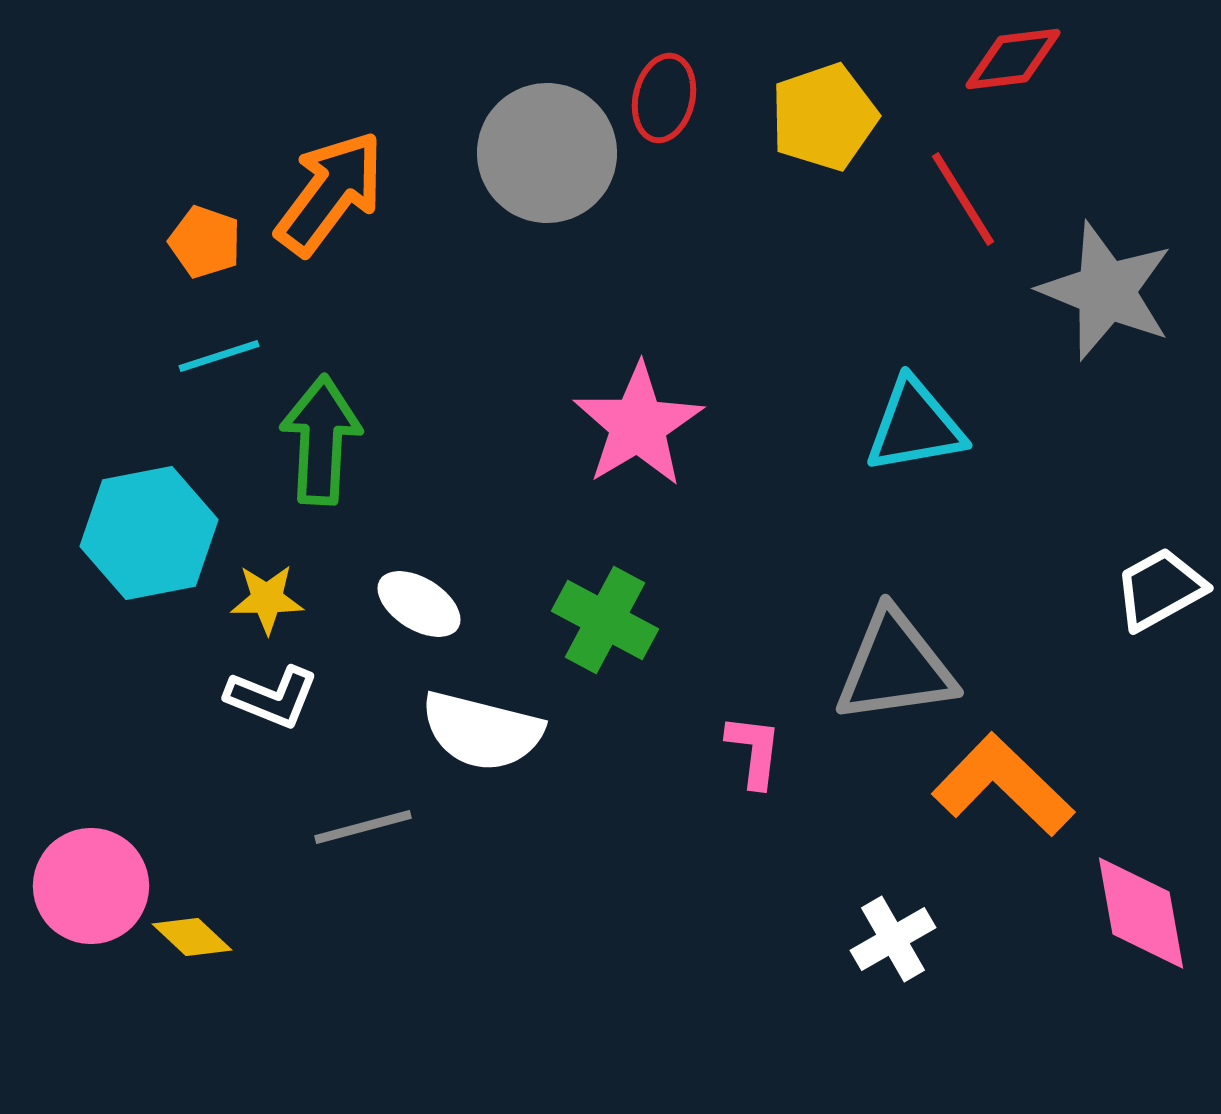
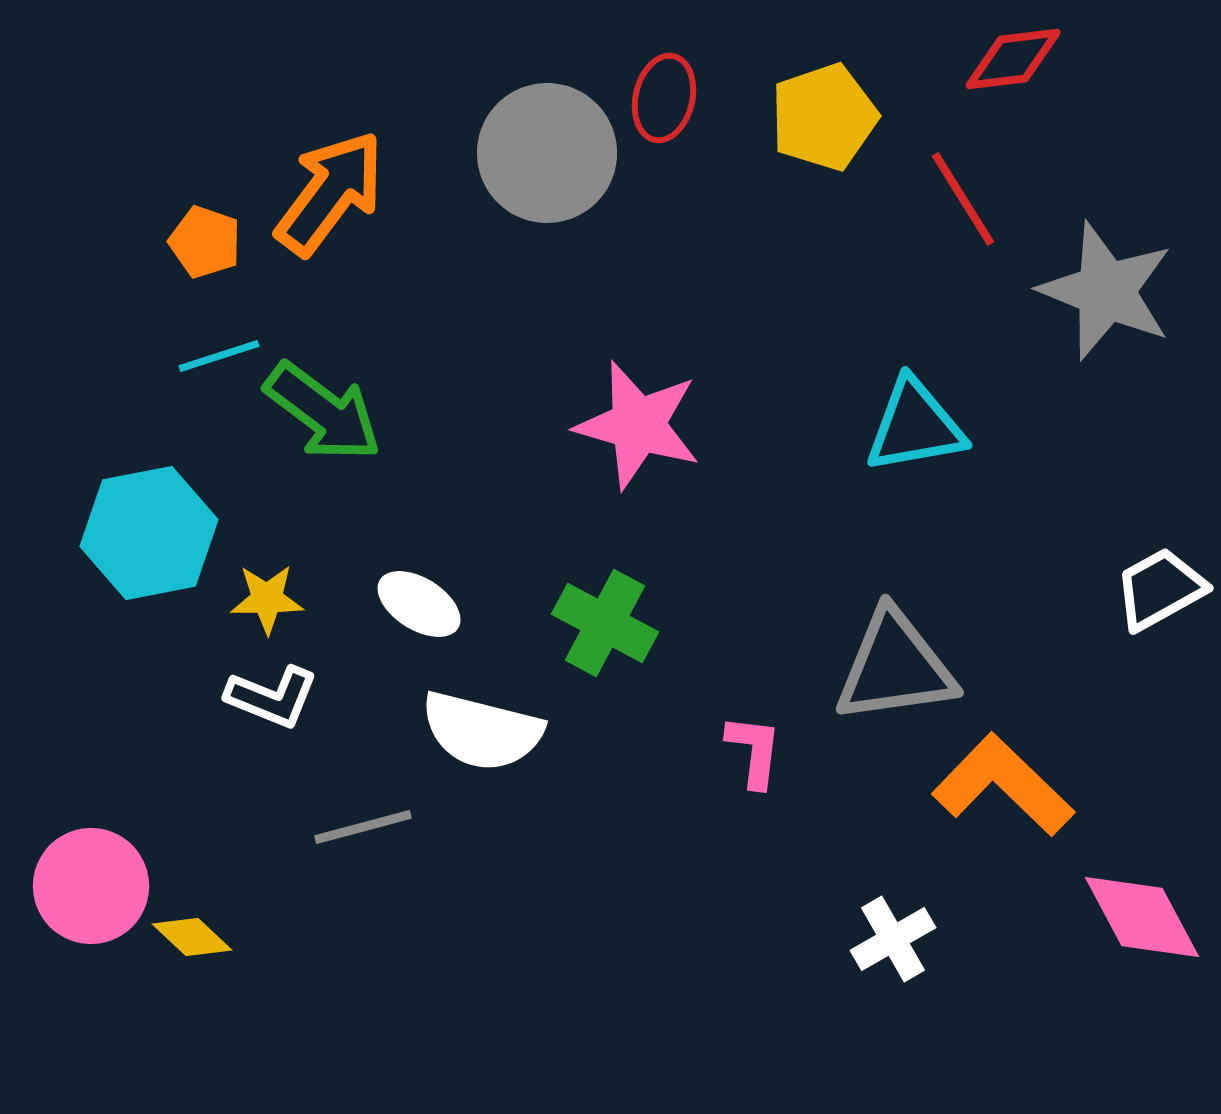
pink star: rotated 25 degrees counterclockwise
green arrow: moved 2 px right, 28 px up; rotated 124 degrees clockwise
green cross: moved 3 px down
pink diamond: moved 1 px right, 4 px down; rotated 18 degrees counterclockwise
